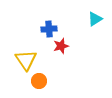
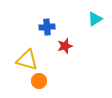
blue cross: moved 2 px left, 2 px up
red star: moved 4 px right
yellow triangle: moved 1 px right; rotated 40 degrees counterclockwise
